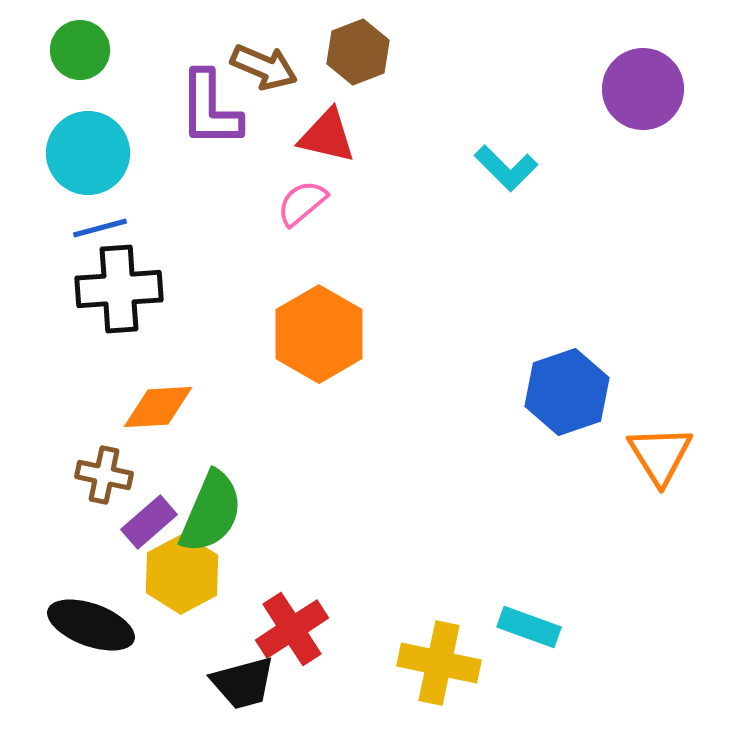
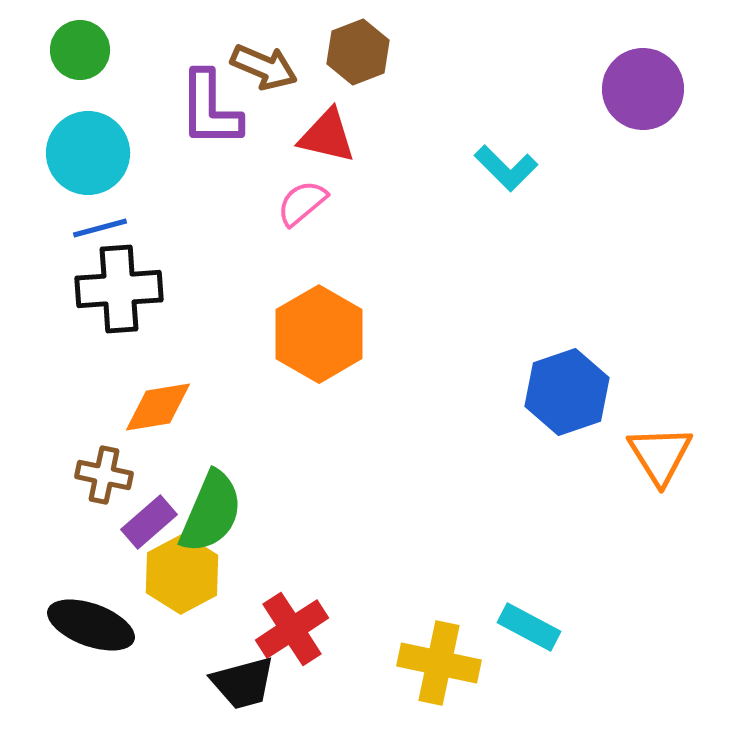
orange diamond: rotated 6 degrees counterclockwise
cyan rectangle: rotated 8 degrees clockwise
